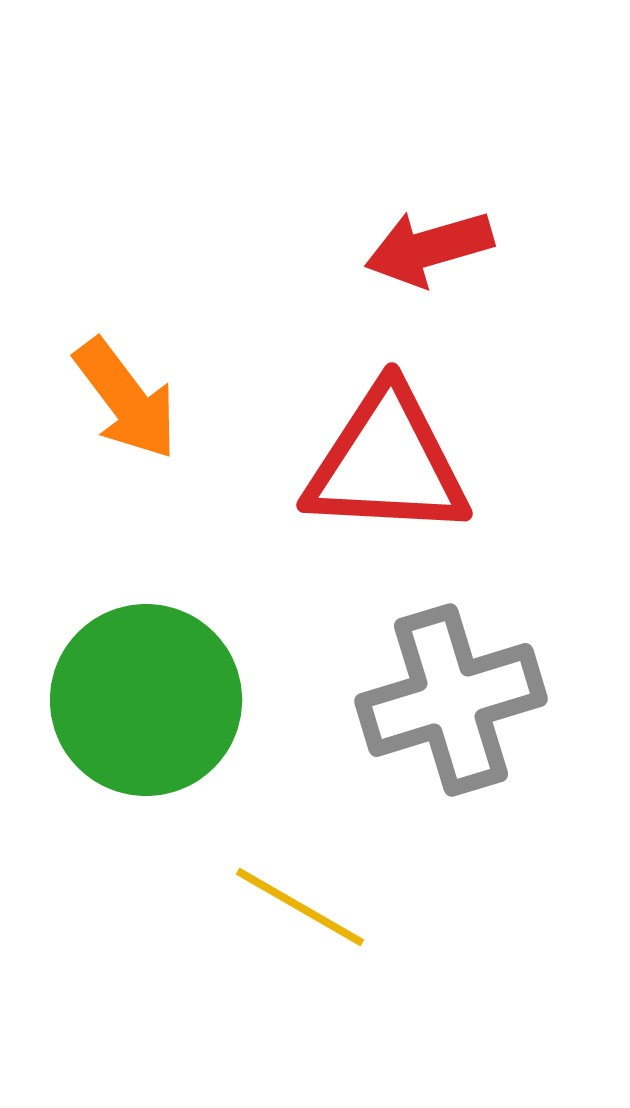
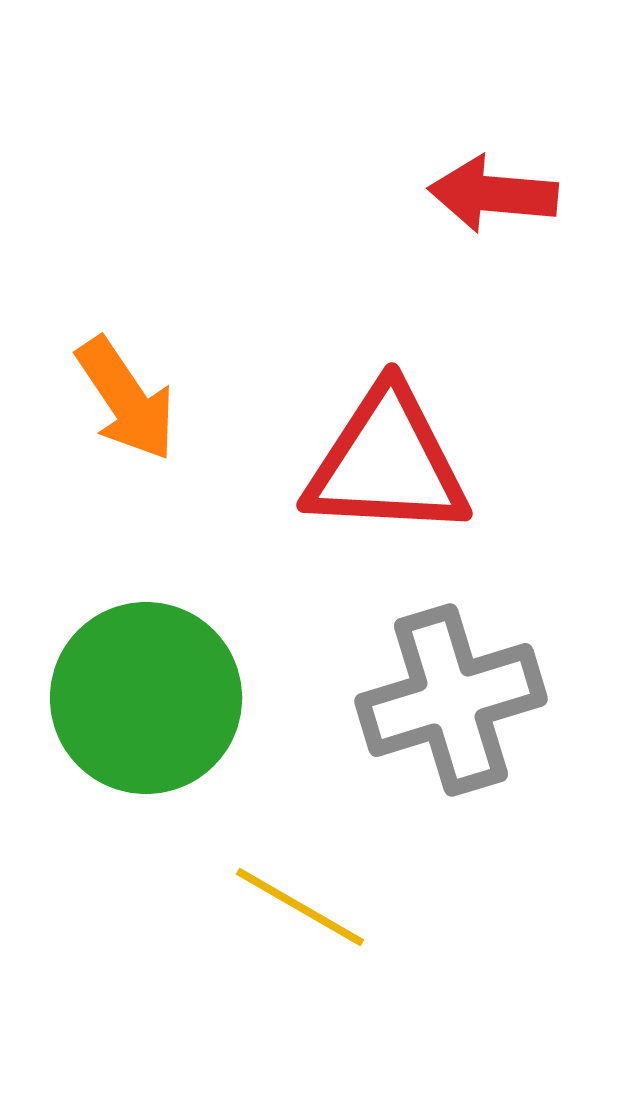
red arrow: moved 64 px right, 54 px up; rotated 21 degrees clockwise
orange arrow: rotated 3 degrees clockwise
green circle: moved 2 px up
